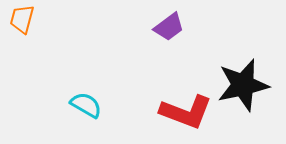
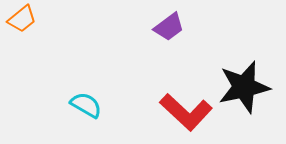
orange trapezoid: rotated 144 degrees counterclockwise
black star: moved 1 px right, 2 px down
red L-shape: rotated 22 degrees clockwise
